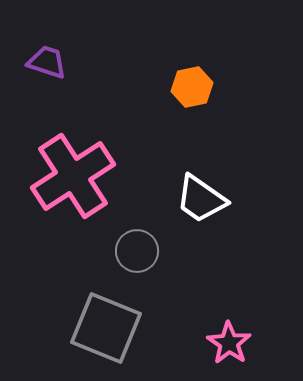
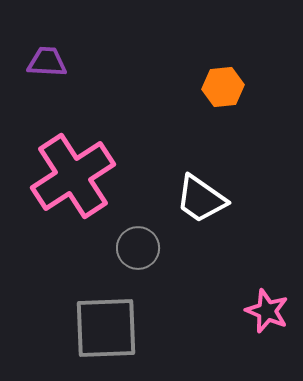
purple trapezoid: rotated 15 degrees counterclockwise
orange hexagon: moved 31 px right; rotated 6 degrees clockwise
gray circle: moved 1 px right, 3 px up
gray square: rotated 24 degrees counterclockwise
pink star: moved 38 px right, 32 px up; rotated 12 degrees counterclockwise
